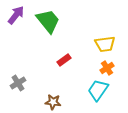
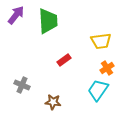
green trapezoid: rotated 36 degrees clockwise
yellow trapezoid: moved 4 px left, 3 px up
gray cross: moved 4 px right, 2 px down; rotated 35 degrees counterclockwise
